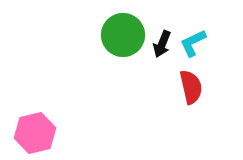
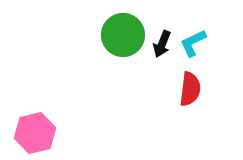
red semicircle: moved 1 px left, 2 px down; rotated 20 degrees clockwise
